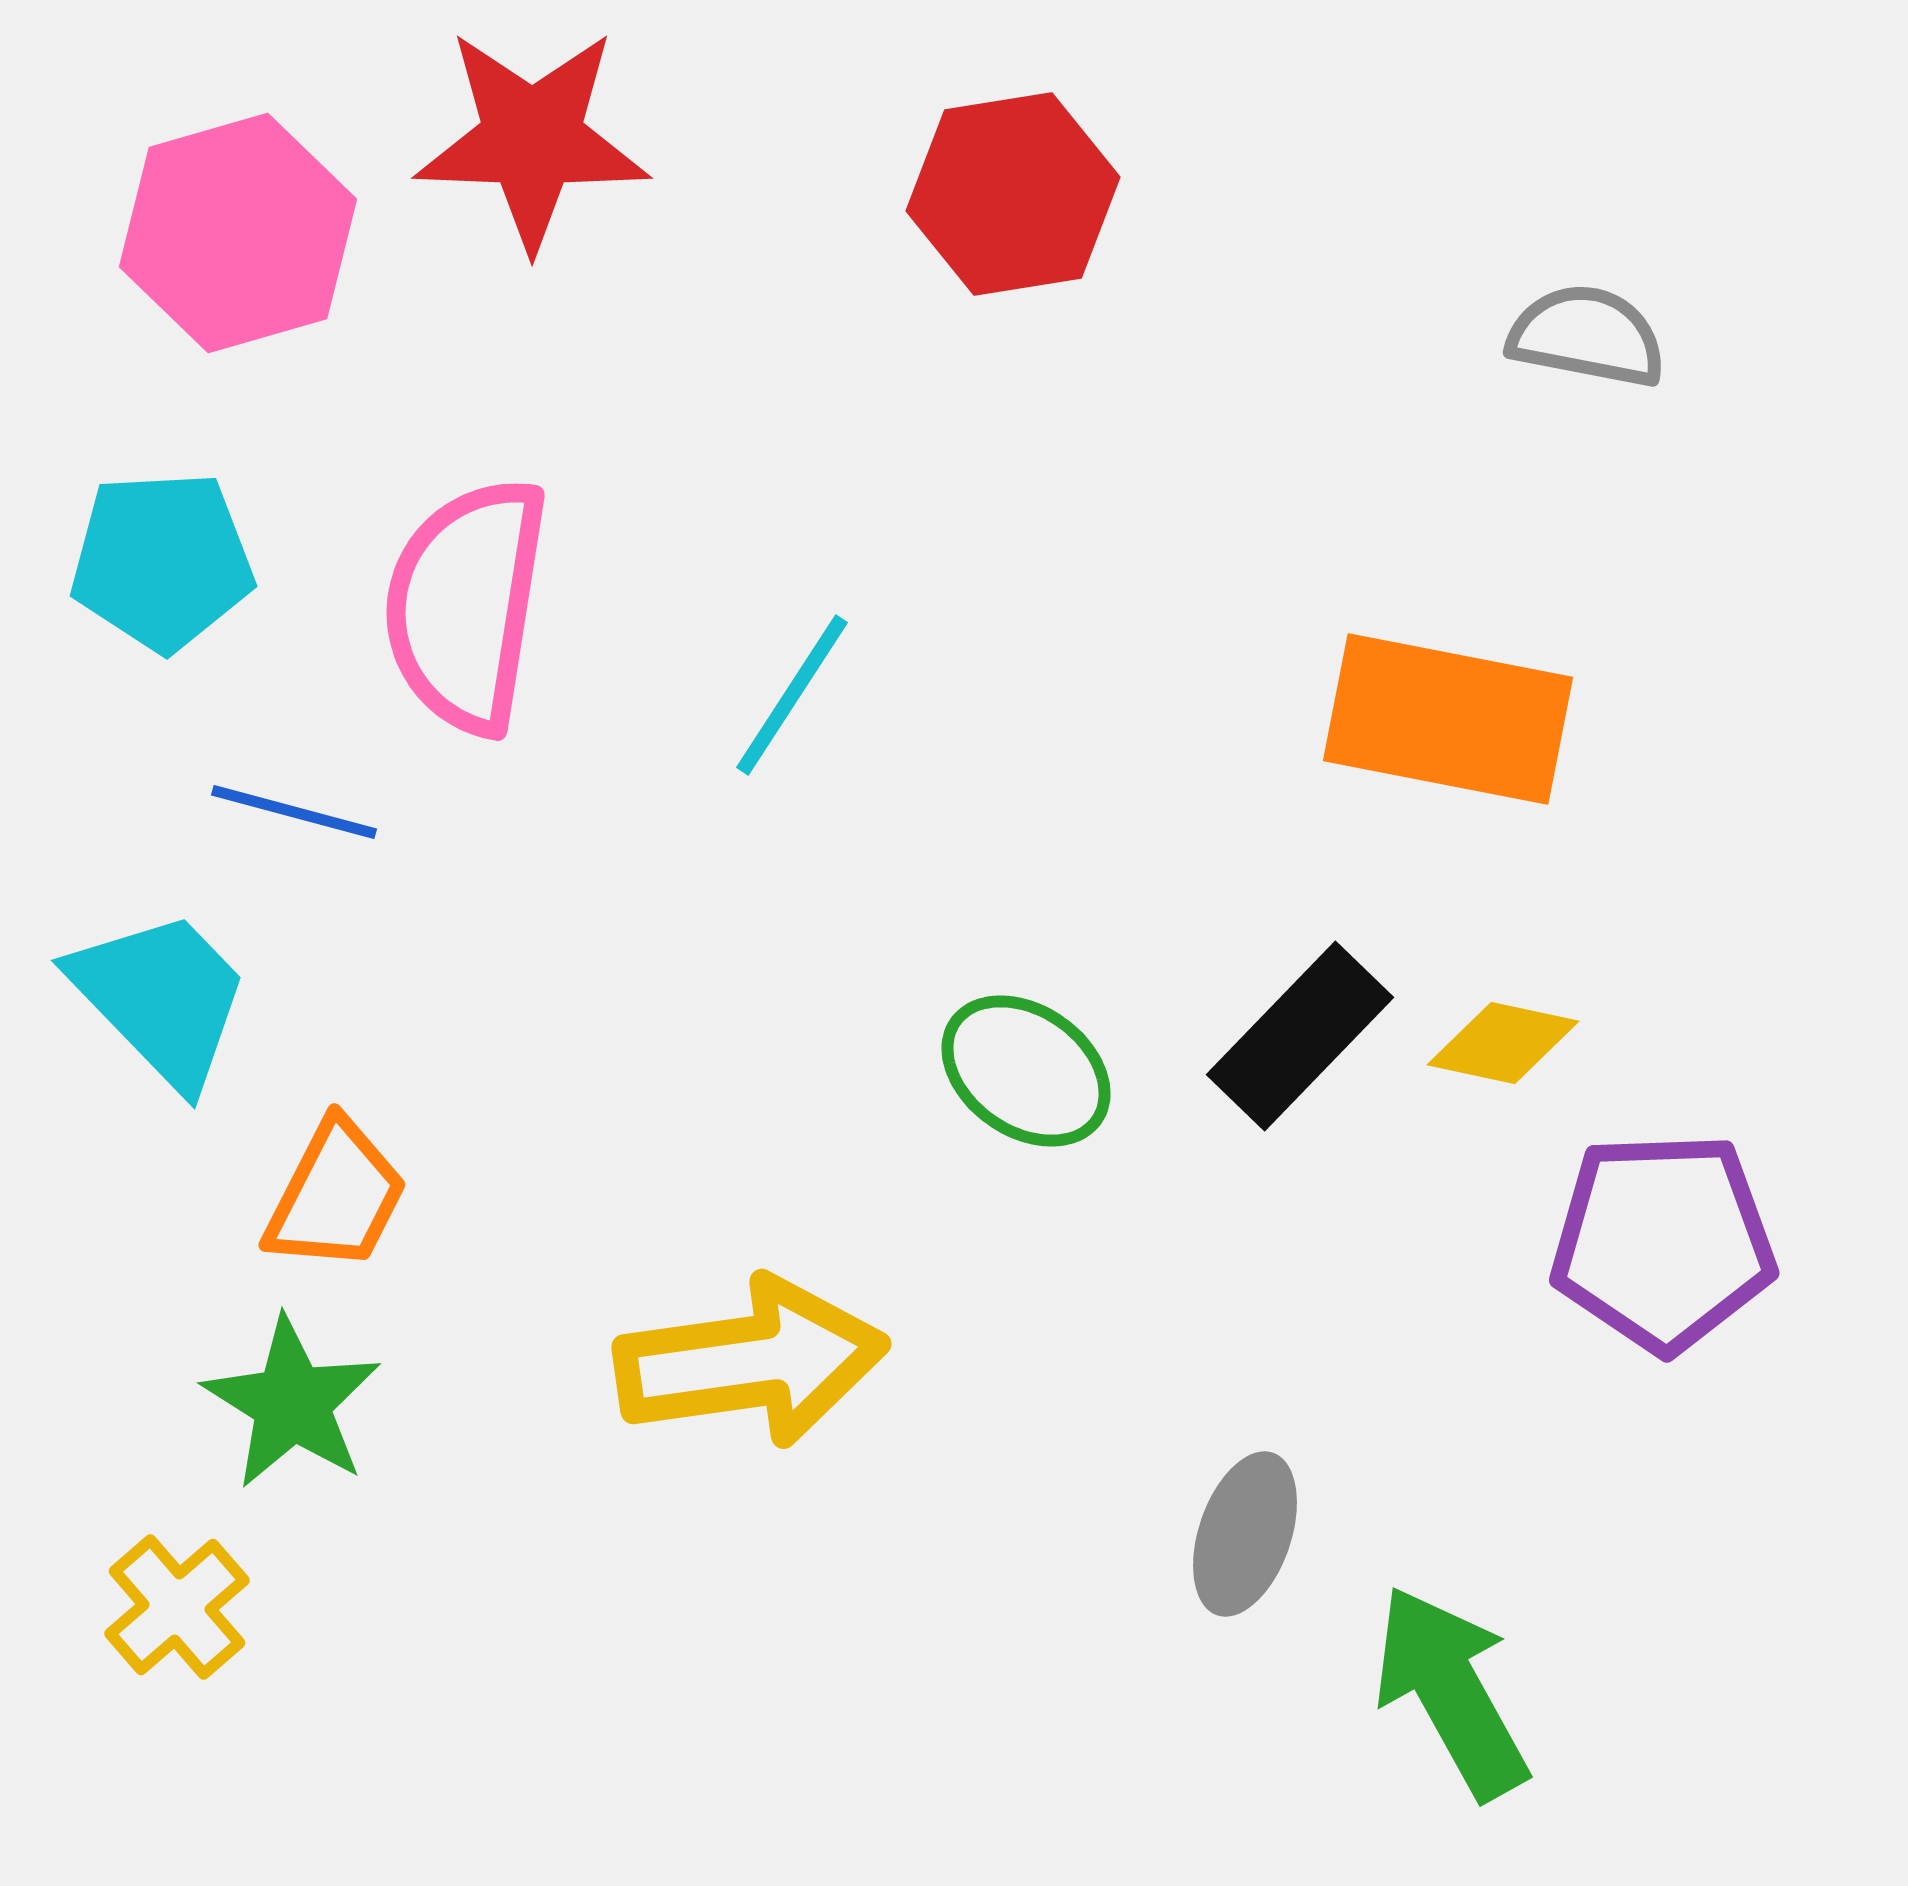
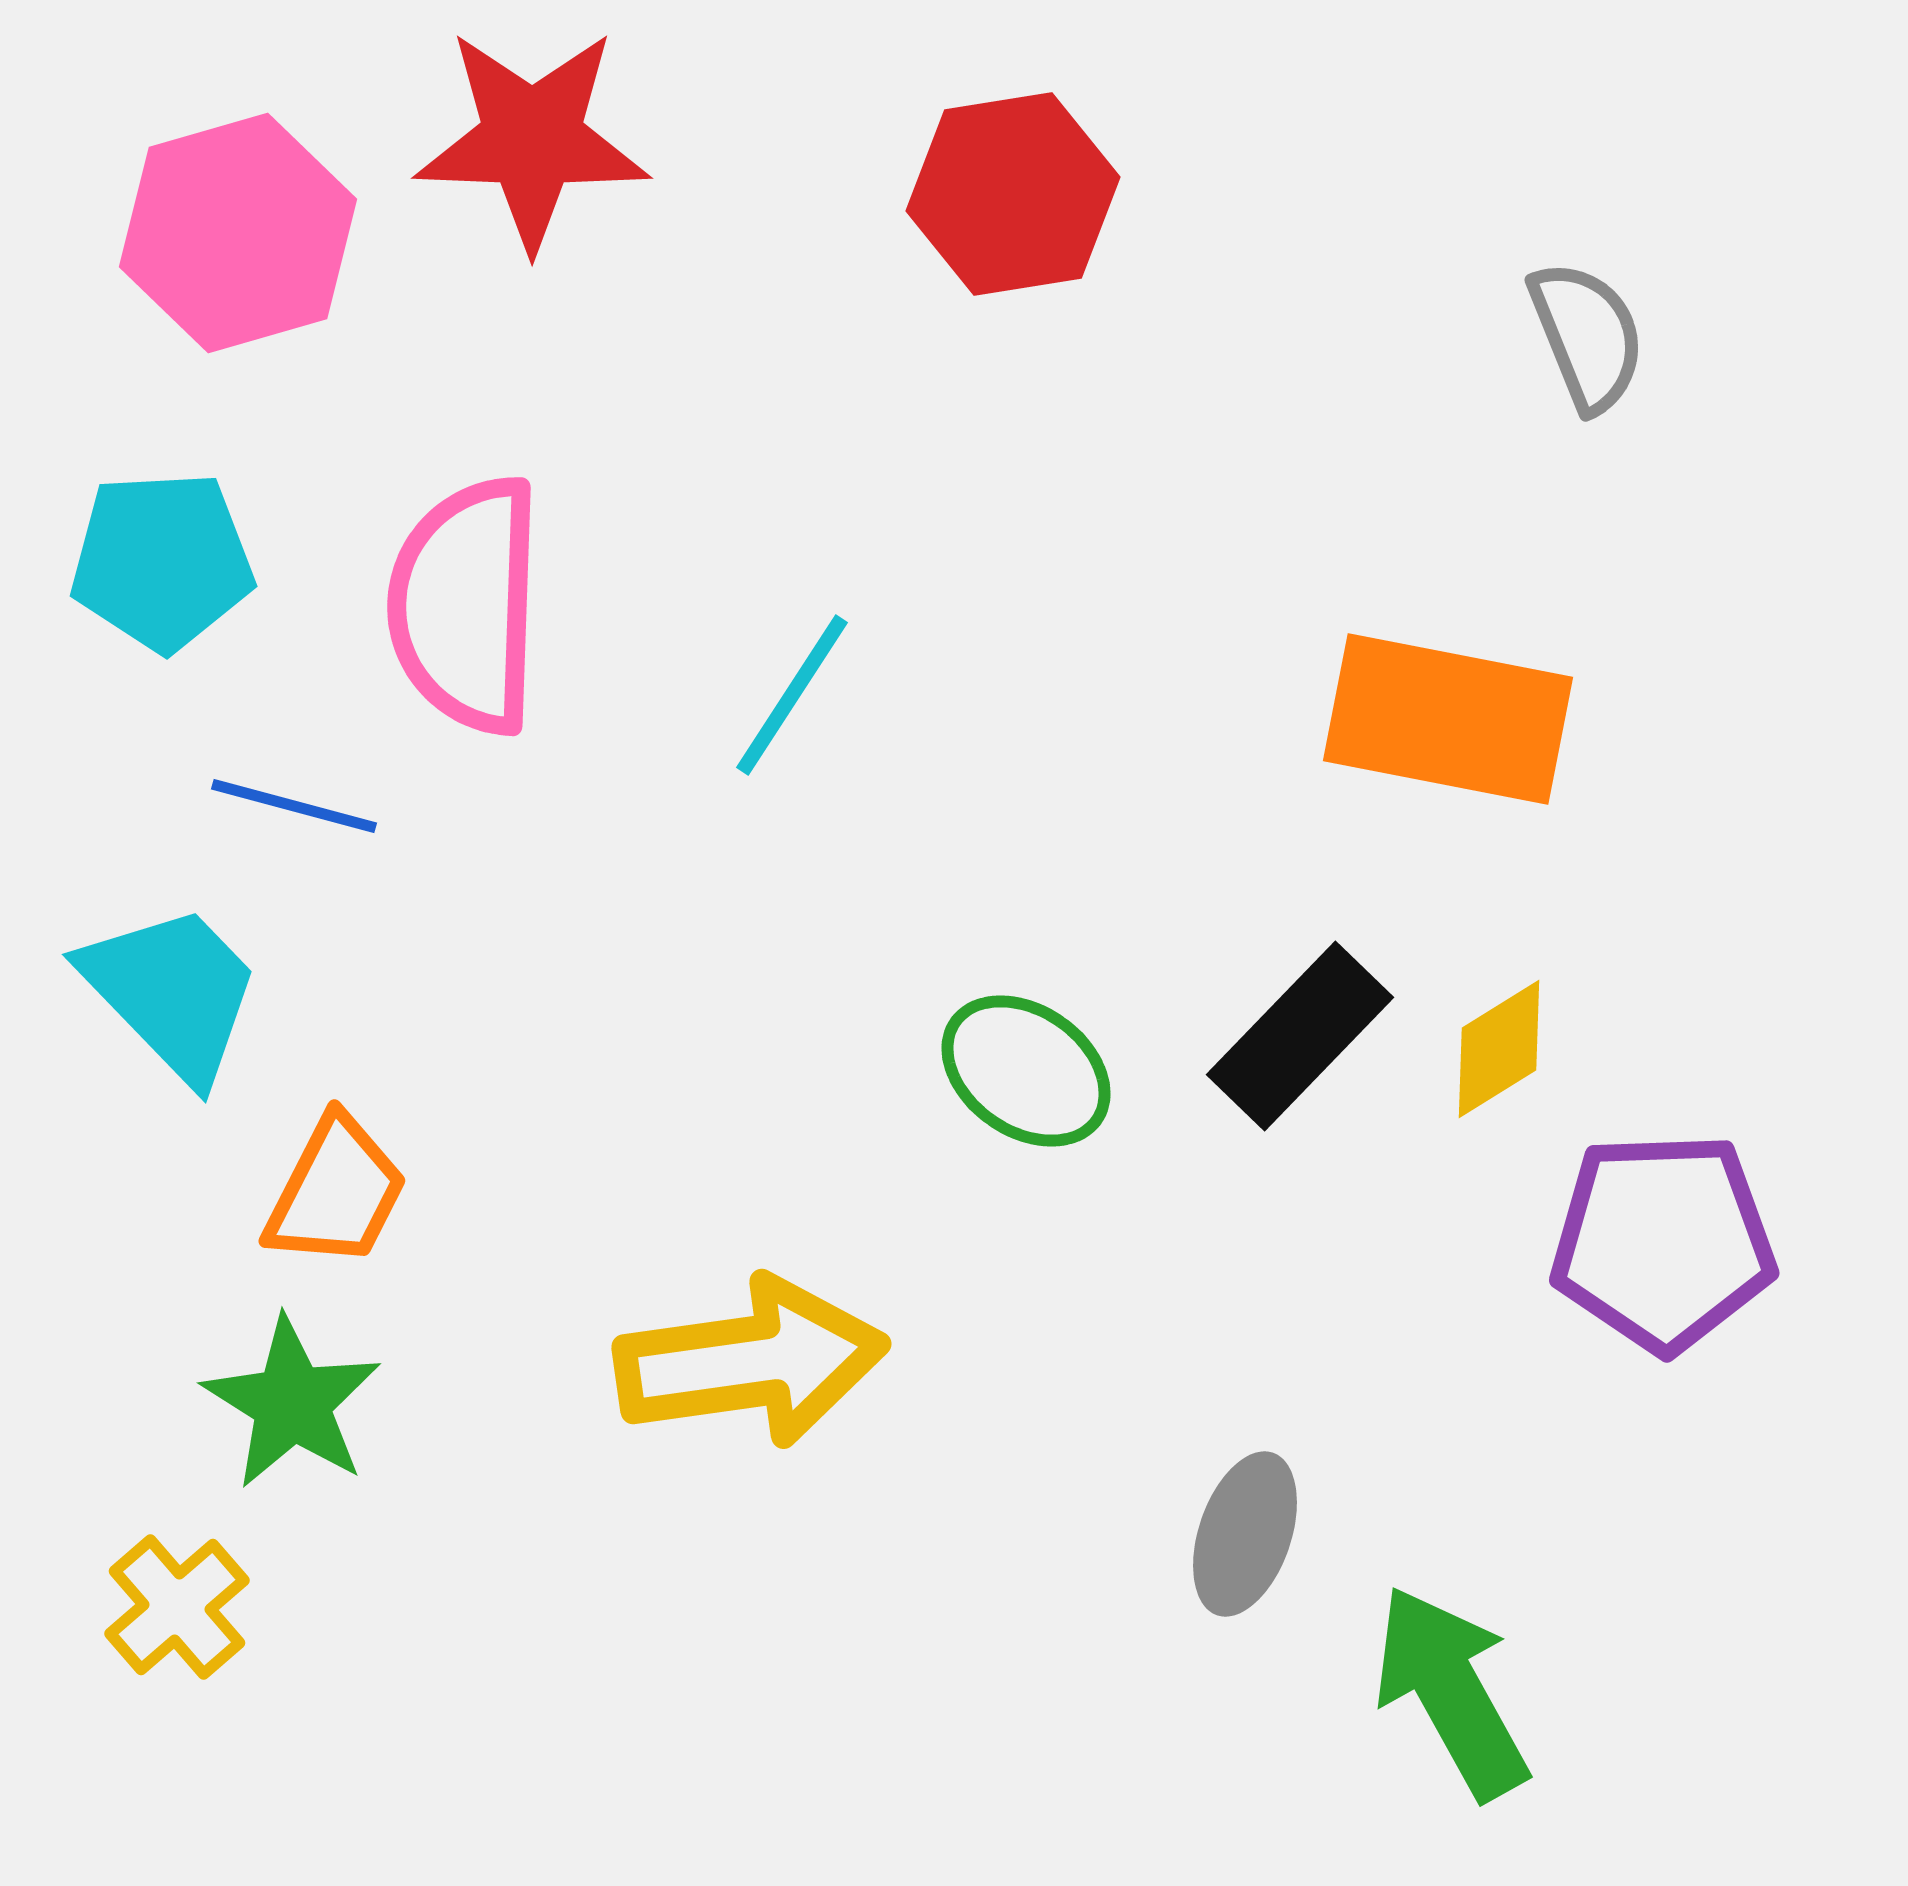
gray semicircle: rotated 57 degrees clockwise
pink semicircle: rotated 7 degrees counterclockwise
blue line: moved 6 px up
cyan trapezoid: moved 11 px right, 6 px up
yellow diamond: moved 4 px left, 6 px down; rotated 44 degrees counterclockwise
orange trapezoid: moved 4 px up
